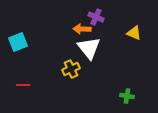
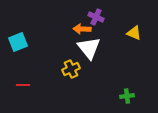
green cross: rotated 16 degrees counterclockwise
